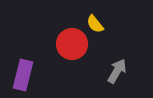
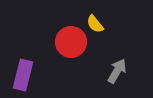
red circle: moved 1 px left, 2 px up
